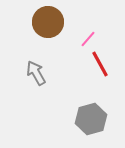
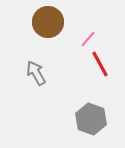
gray hexagon: rotated 24 degrees counterclockwise
